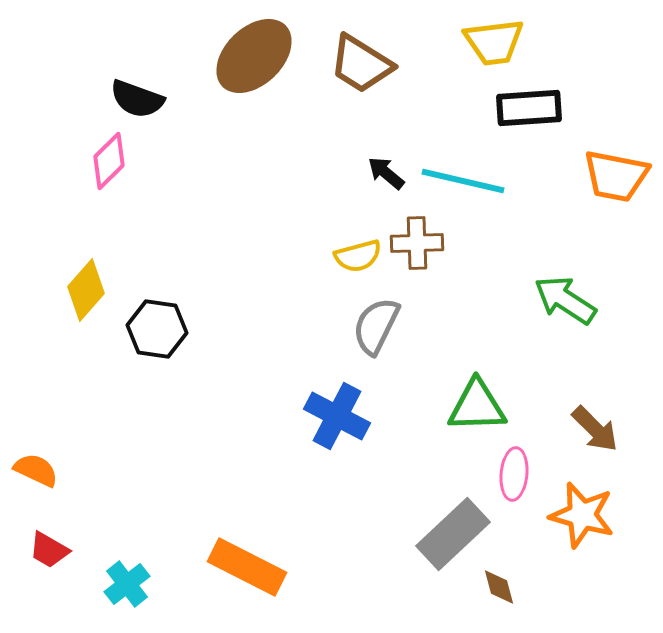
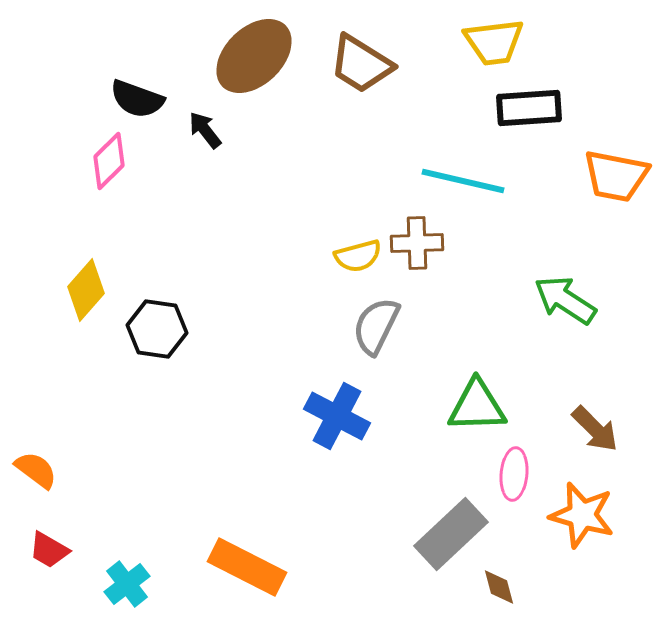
black arrow: moved 181 px left, 43 px up; rotated 12 degrees clockwise
orange semicircle: rotated 12 degrees clockwise
gray rectangle: moved 2 px left
